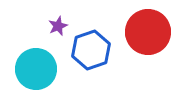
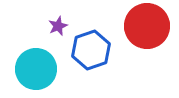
red circle: moved 1 px left, 6 px up
